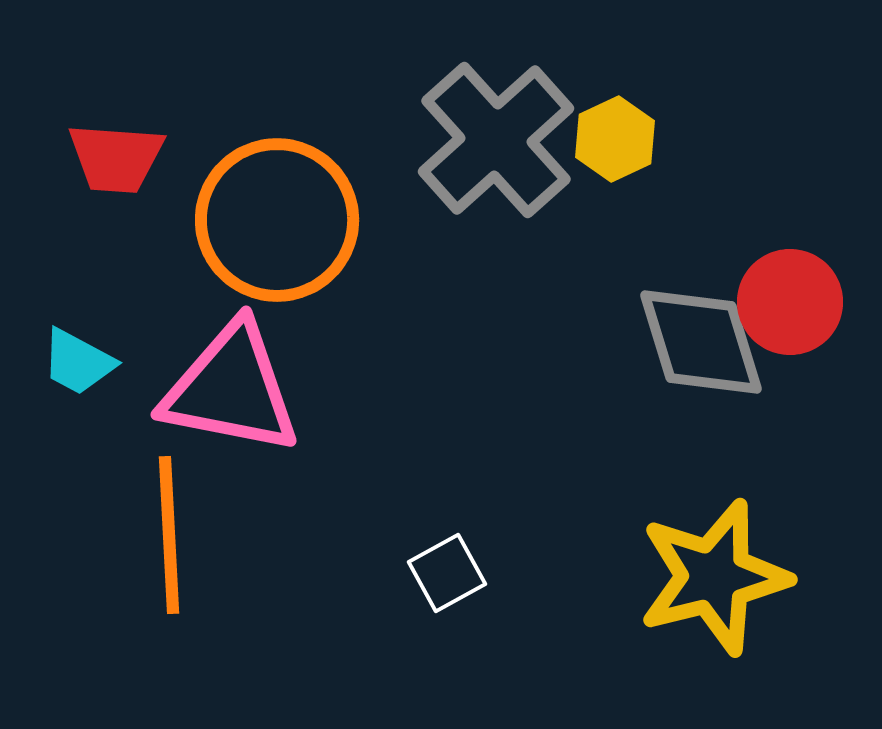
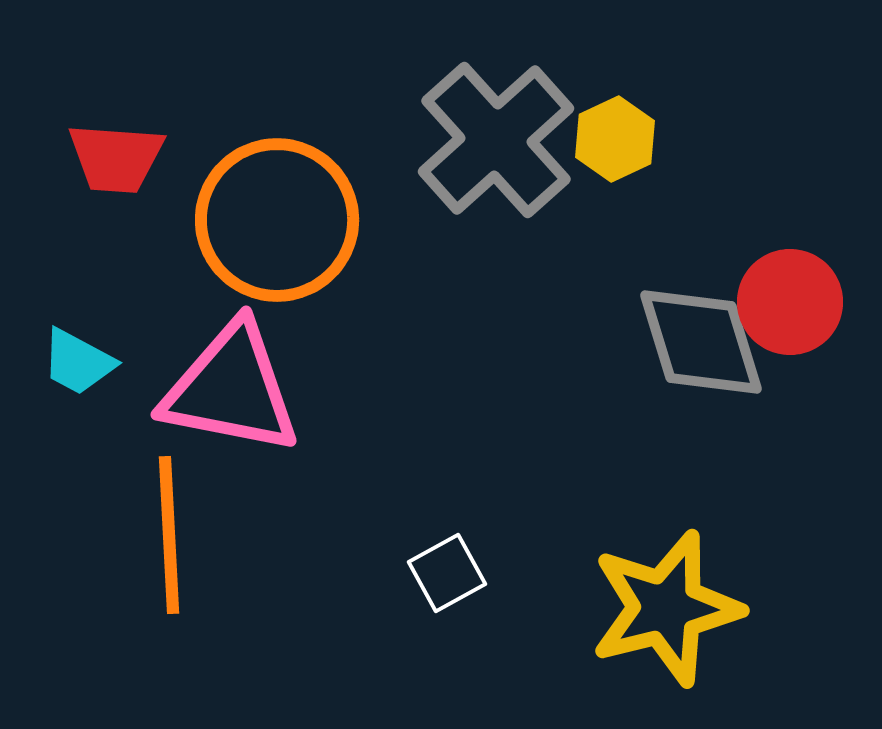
yellow star: moved 48 px left, 31 px down
